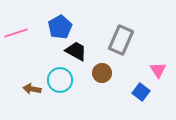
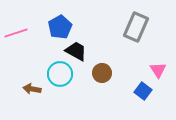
gray rectangle: moved 15 px right, 13 px up
cyan circle: moved 6 px up
blue square: moved 2 px right, 1 px up
